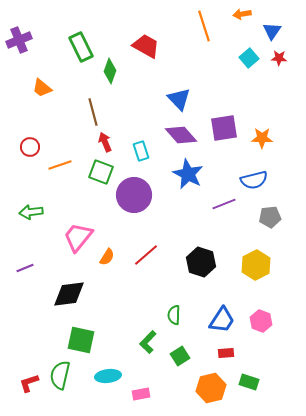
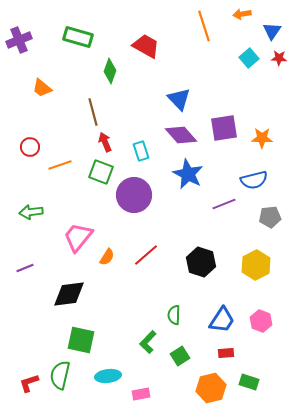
green rectangle at (81, 47): moved 3 px left, 10 px up; rotated 48 degrees counterclockwise
